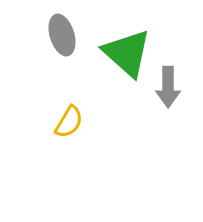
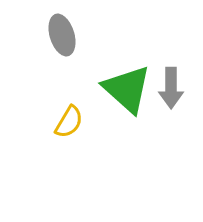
green triangle: moved 36 px down
gray arrow: moved 3 px right, 1 px down
